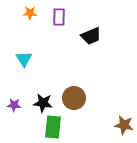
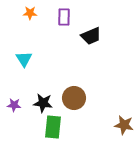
purple rectangle: moved 5 px right
